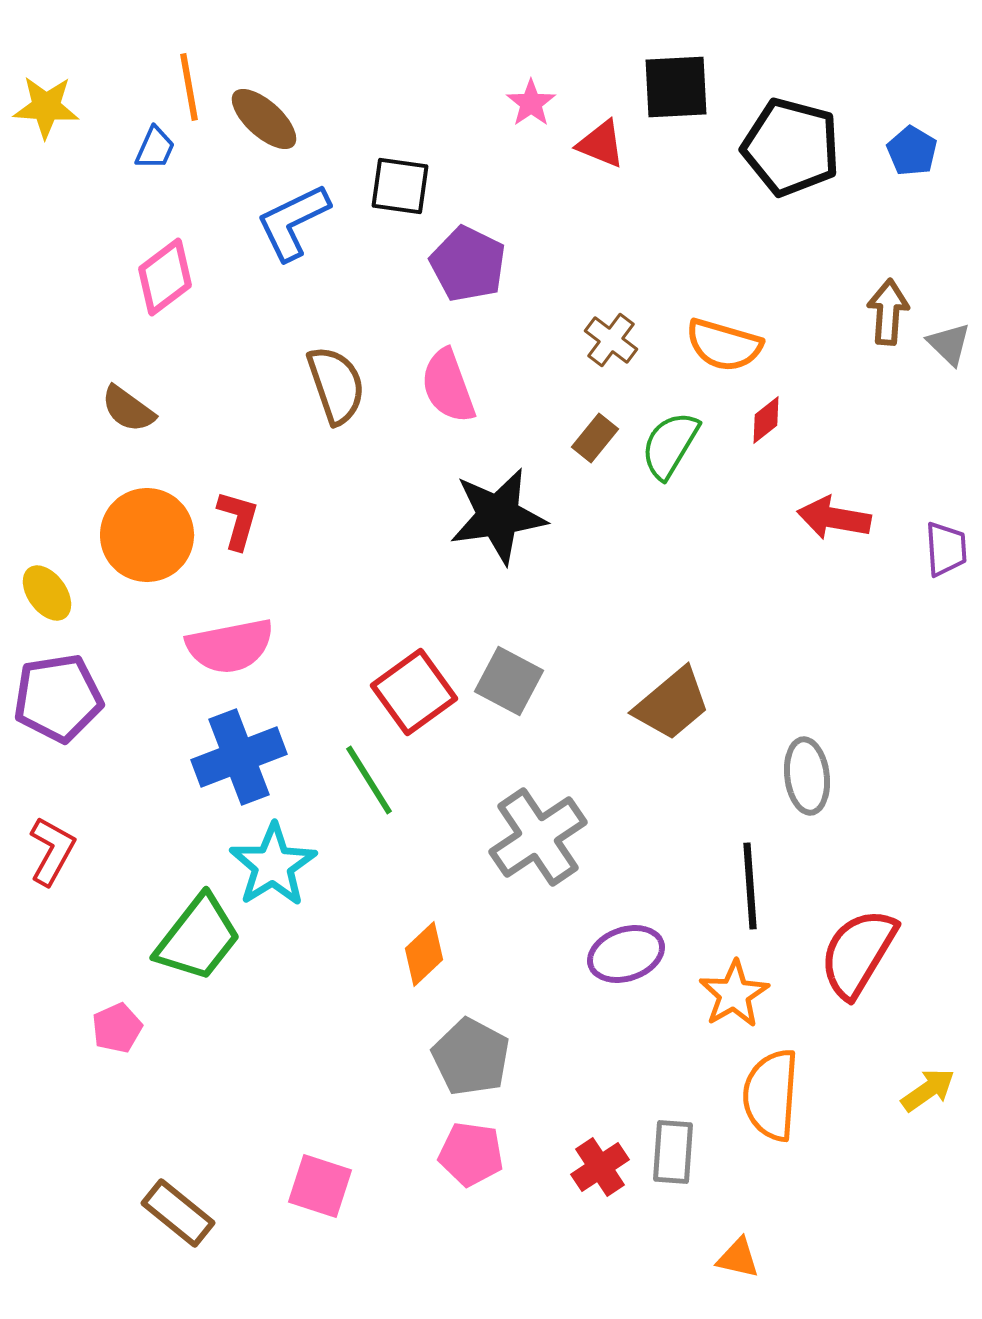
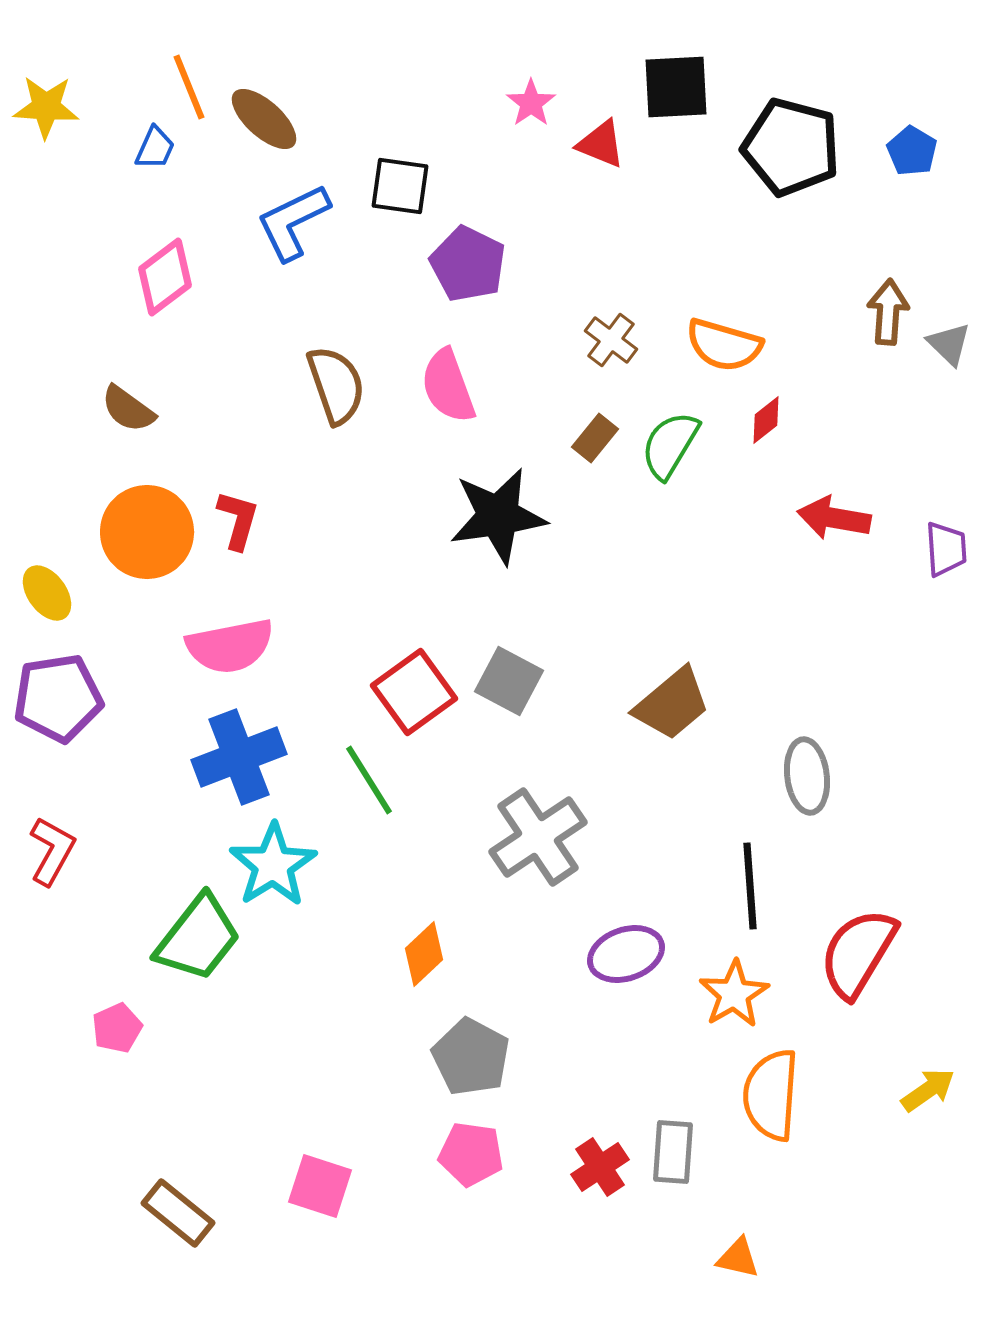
orange line at (189, 87): rotated 12 degrees counterclockwise
orange circle at (147, 535): moved 3 px up
